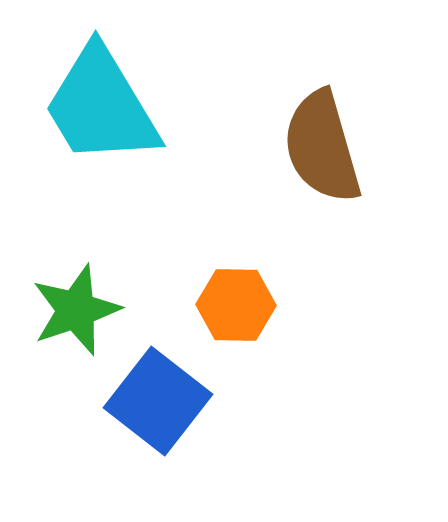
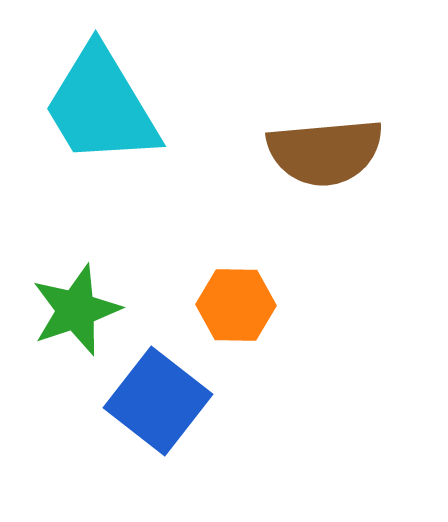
brown semicircle: moved 3 px right, 5 px down; rotated 79 degrees counterclockwise
